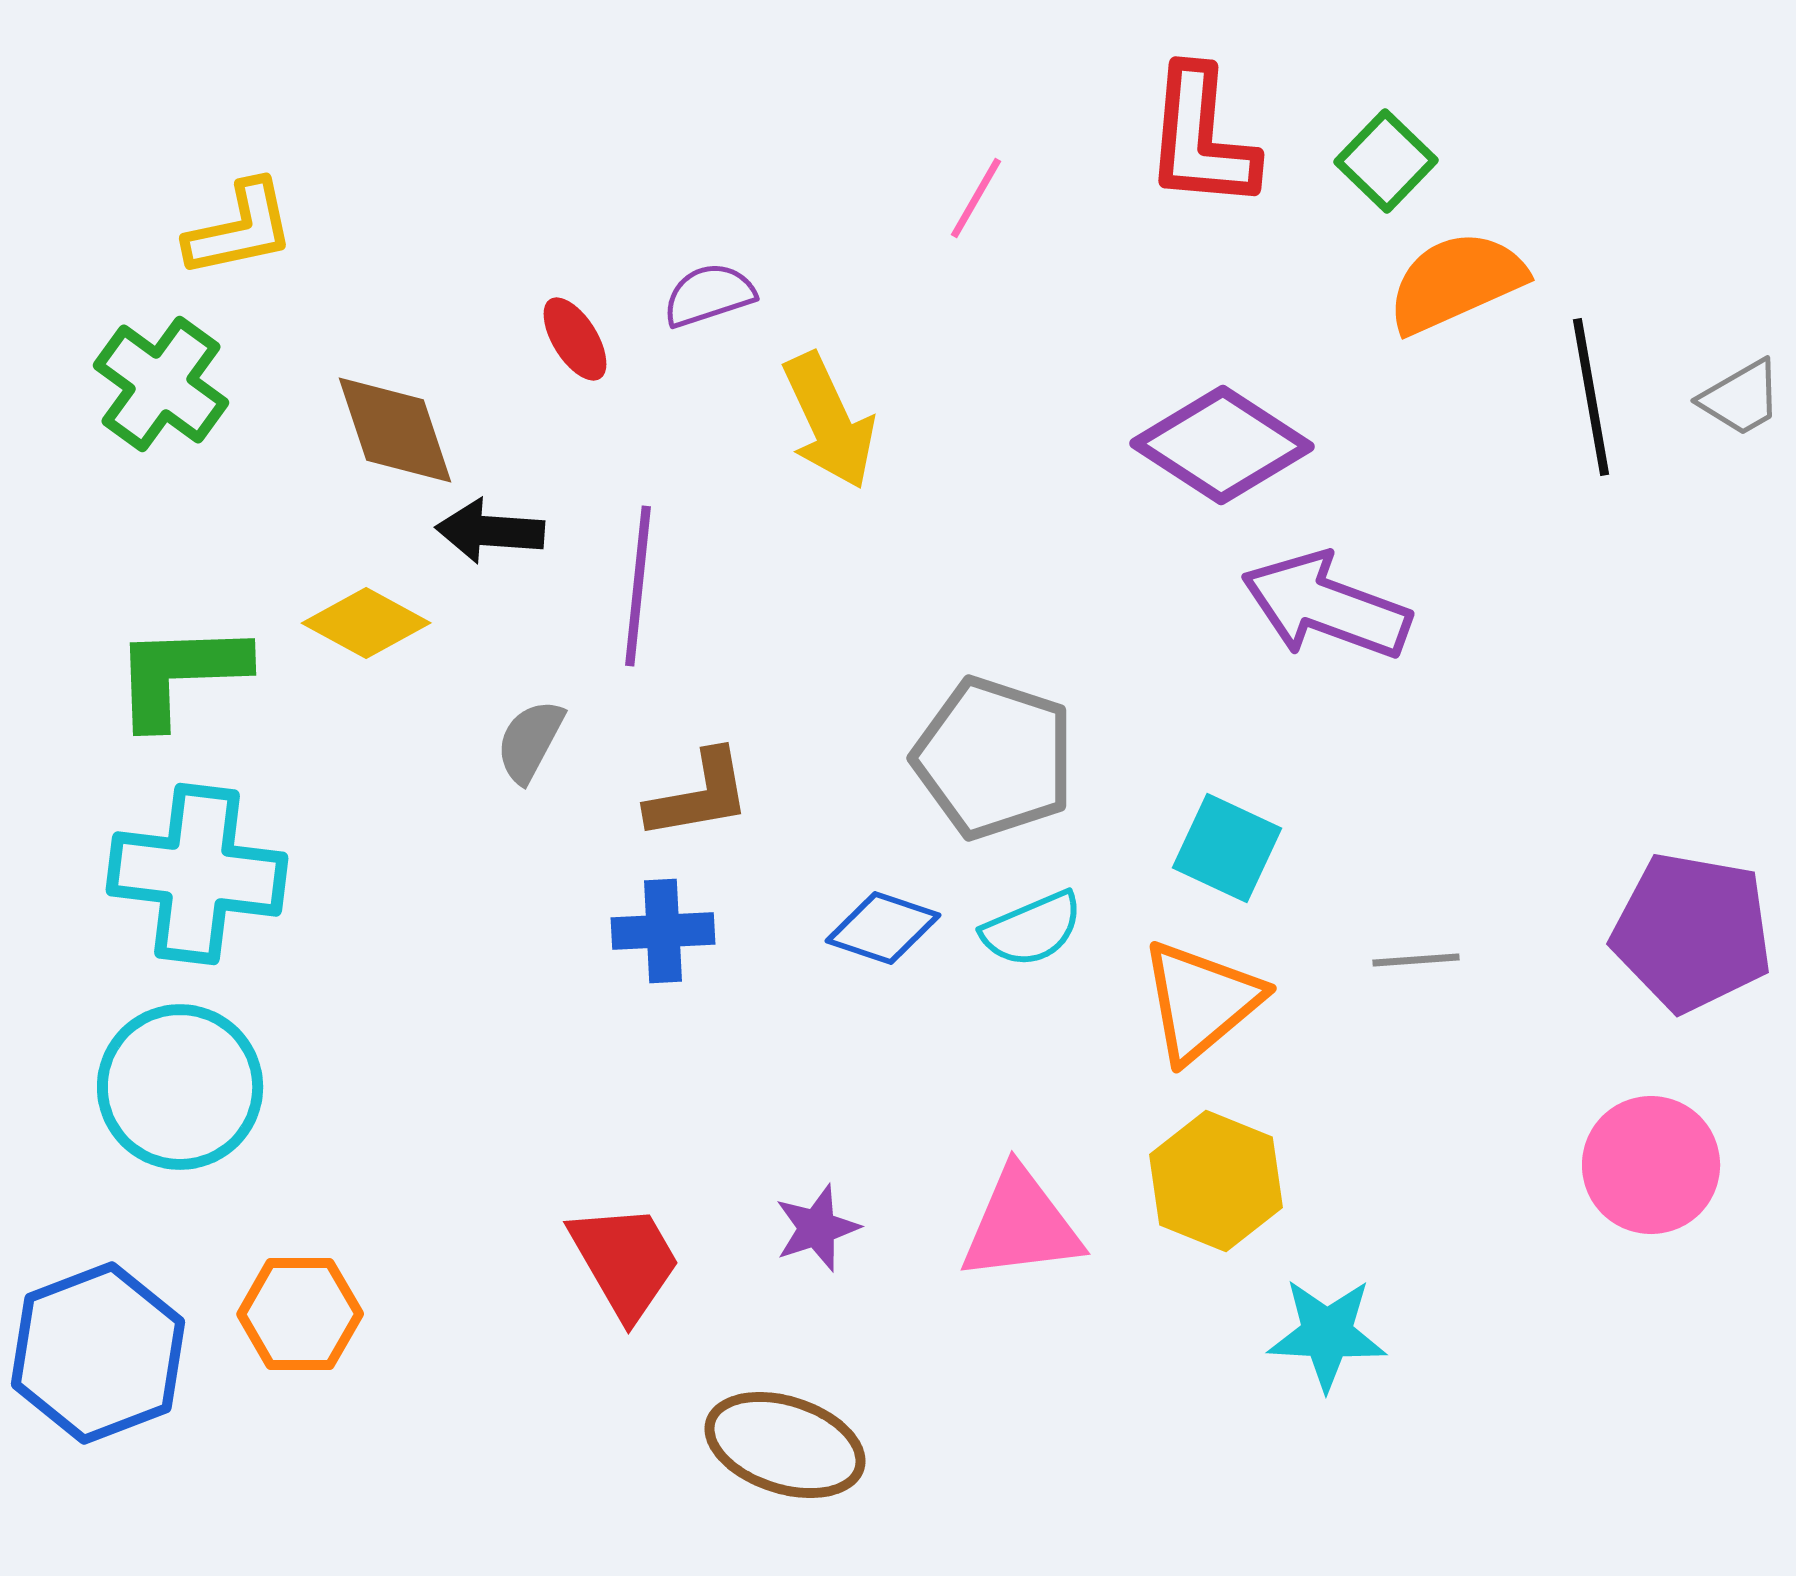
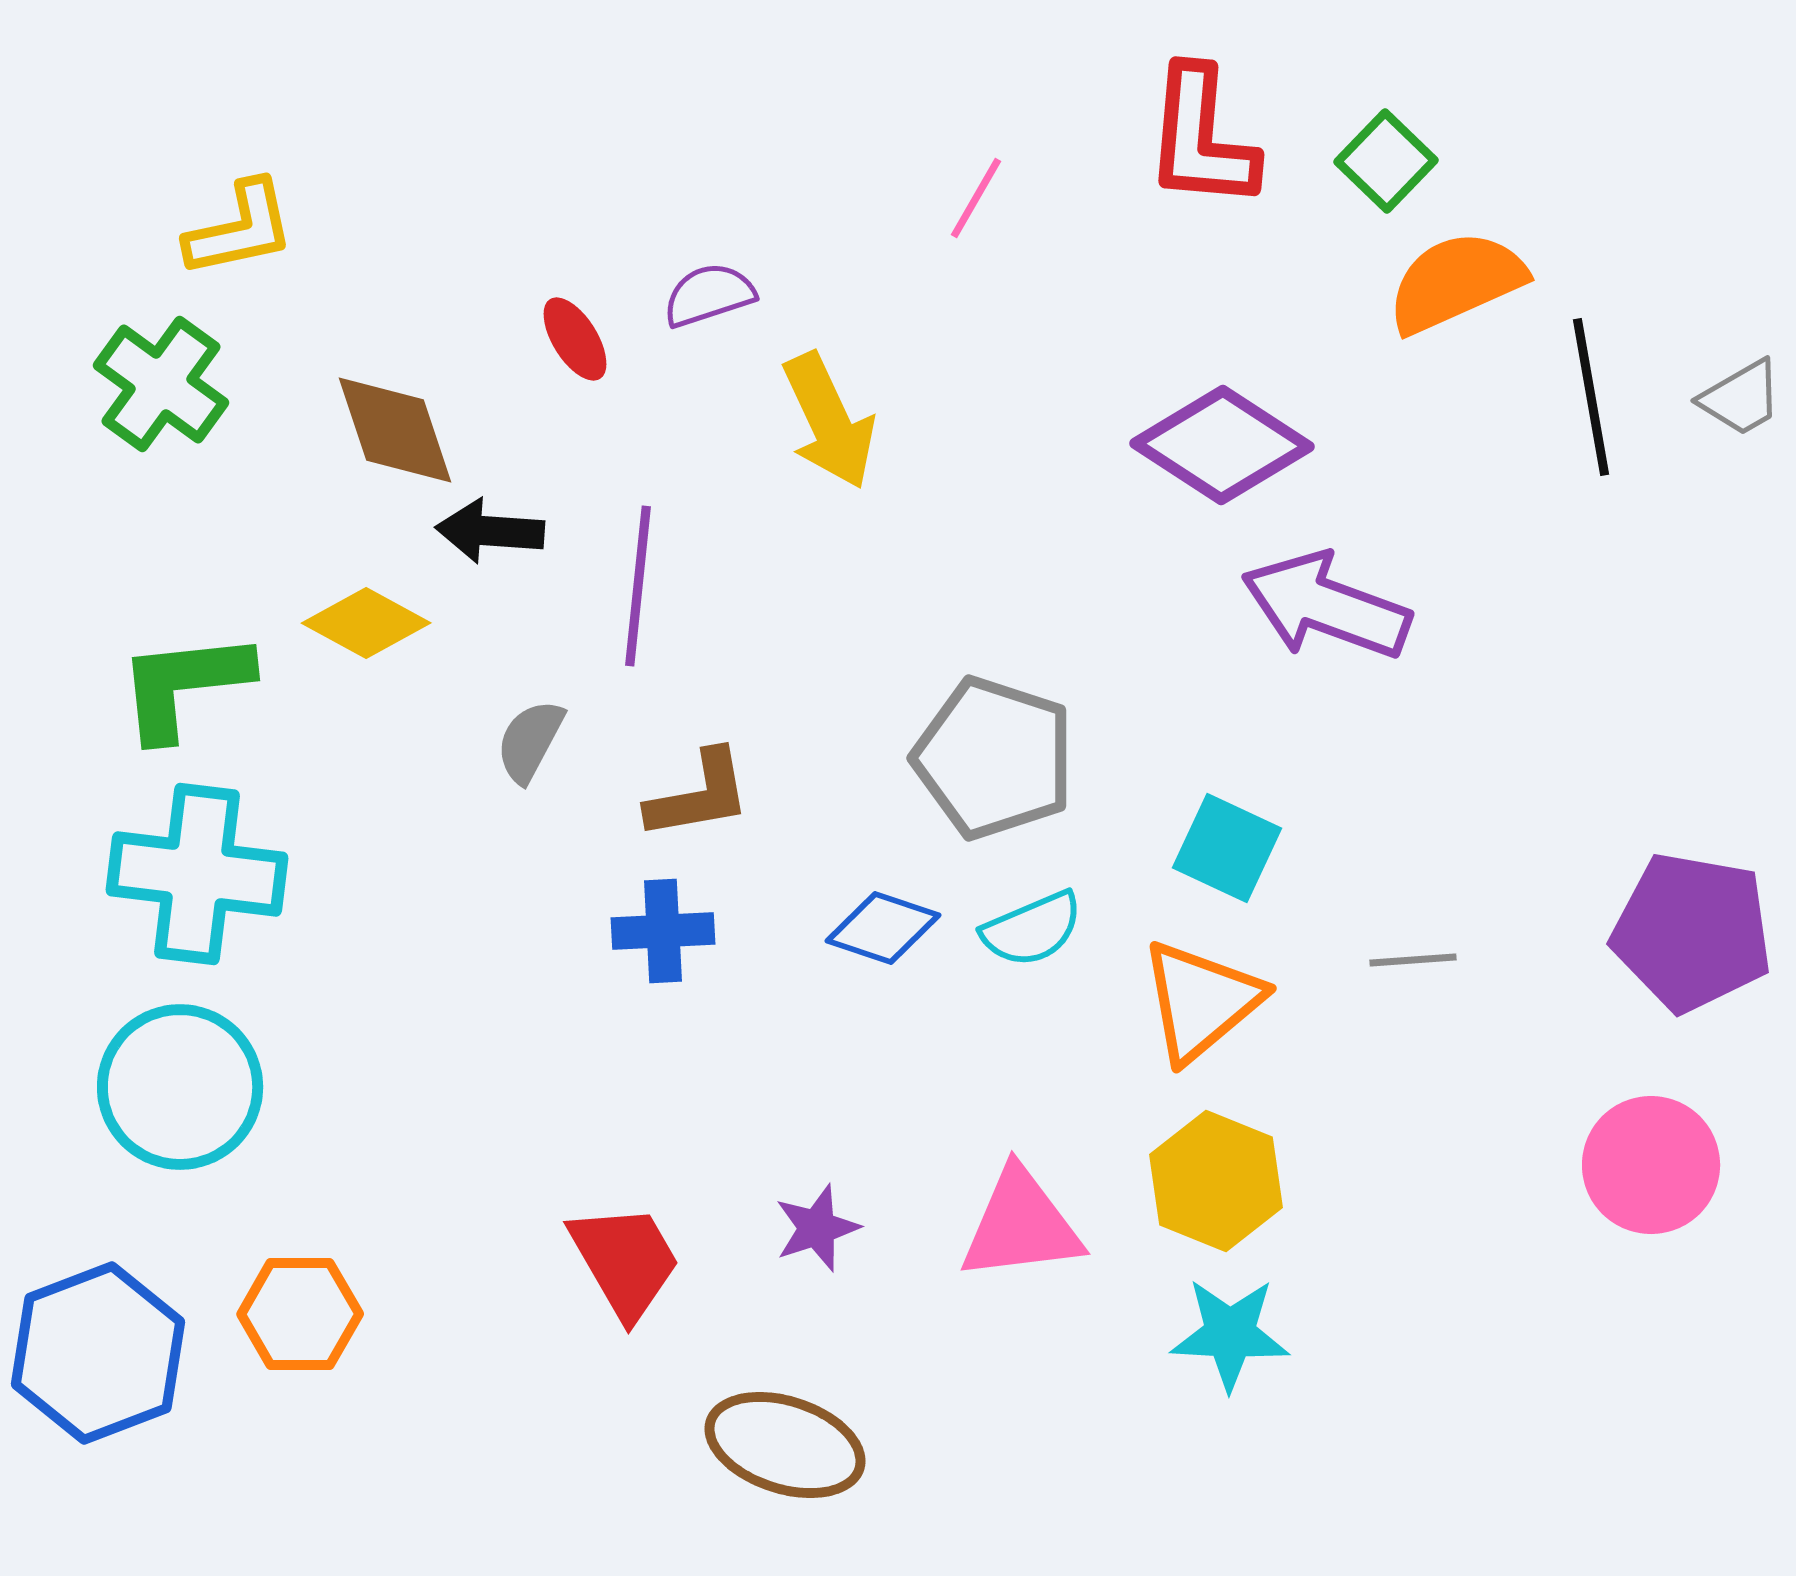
green L-shape: moved 4 px right, 11 px down; rotated 4 degrees counterclockwise
gray line: moved 3 px left
cyan star: moved 97 px left
